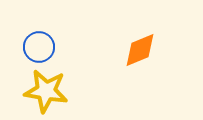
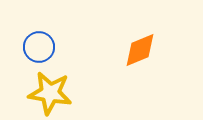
yellow star: moved 4 px right, 2 px down
